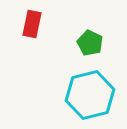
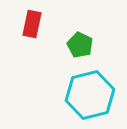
green pentagon: moved 10 px left, 2 px down
